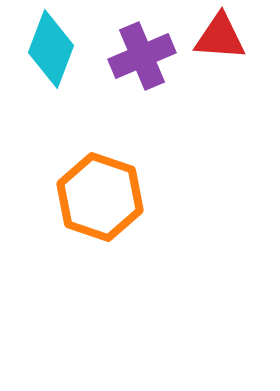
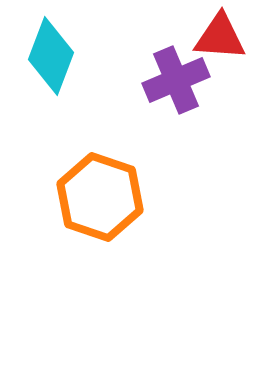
cyan diamond: moved 7 px down
purple cross: moved 34 px right, 24 px down
